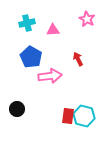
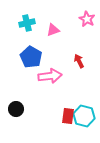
pink triangle: rotated 16 degrees counterclockwise
red arrow: moved 1 px right, 2 px down
black circle: moved 1 px left
